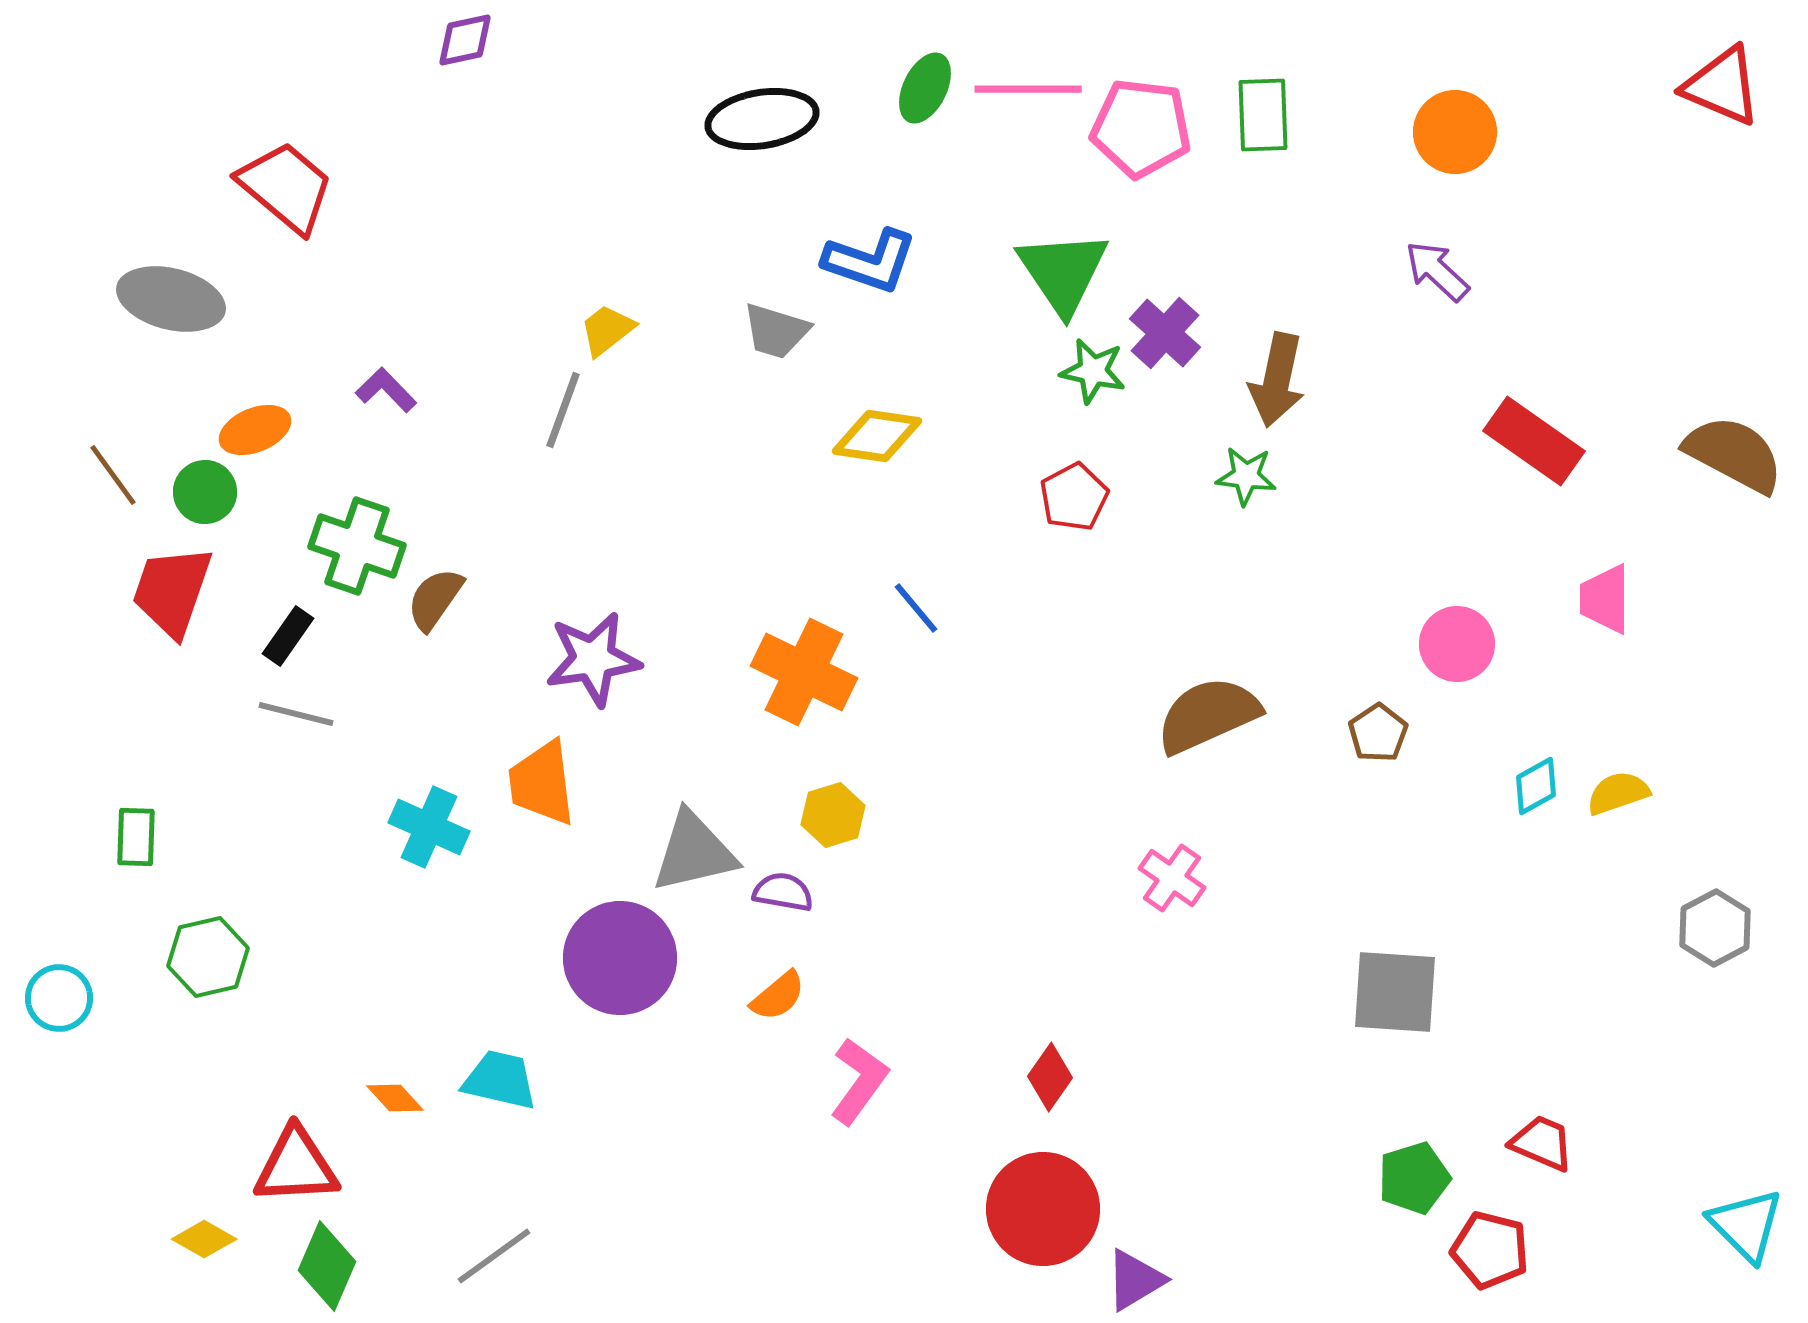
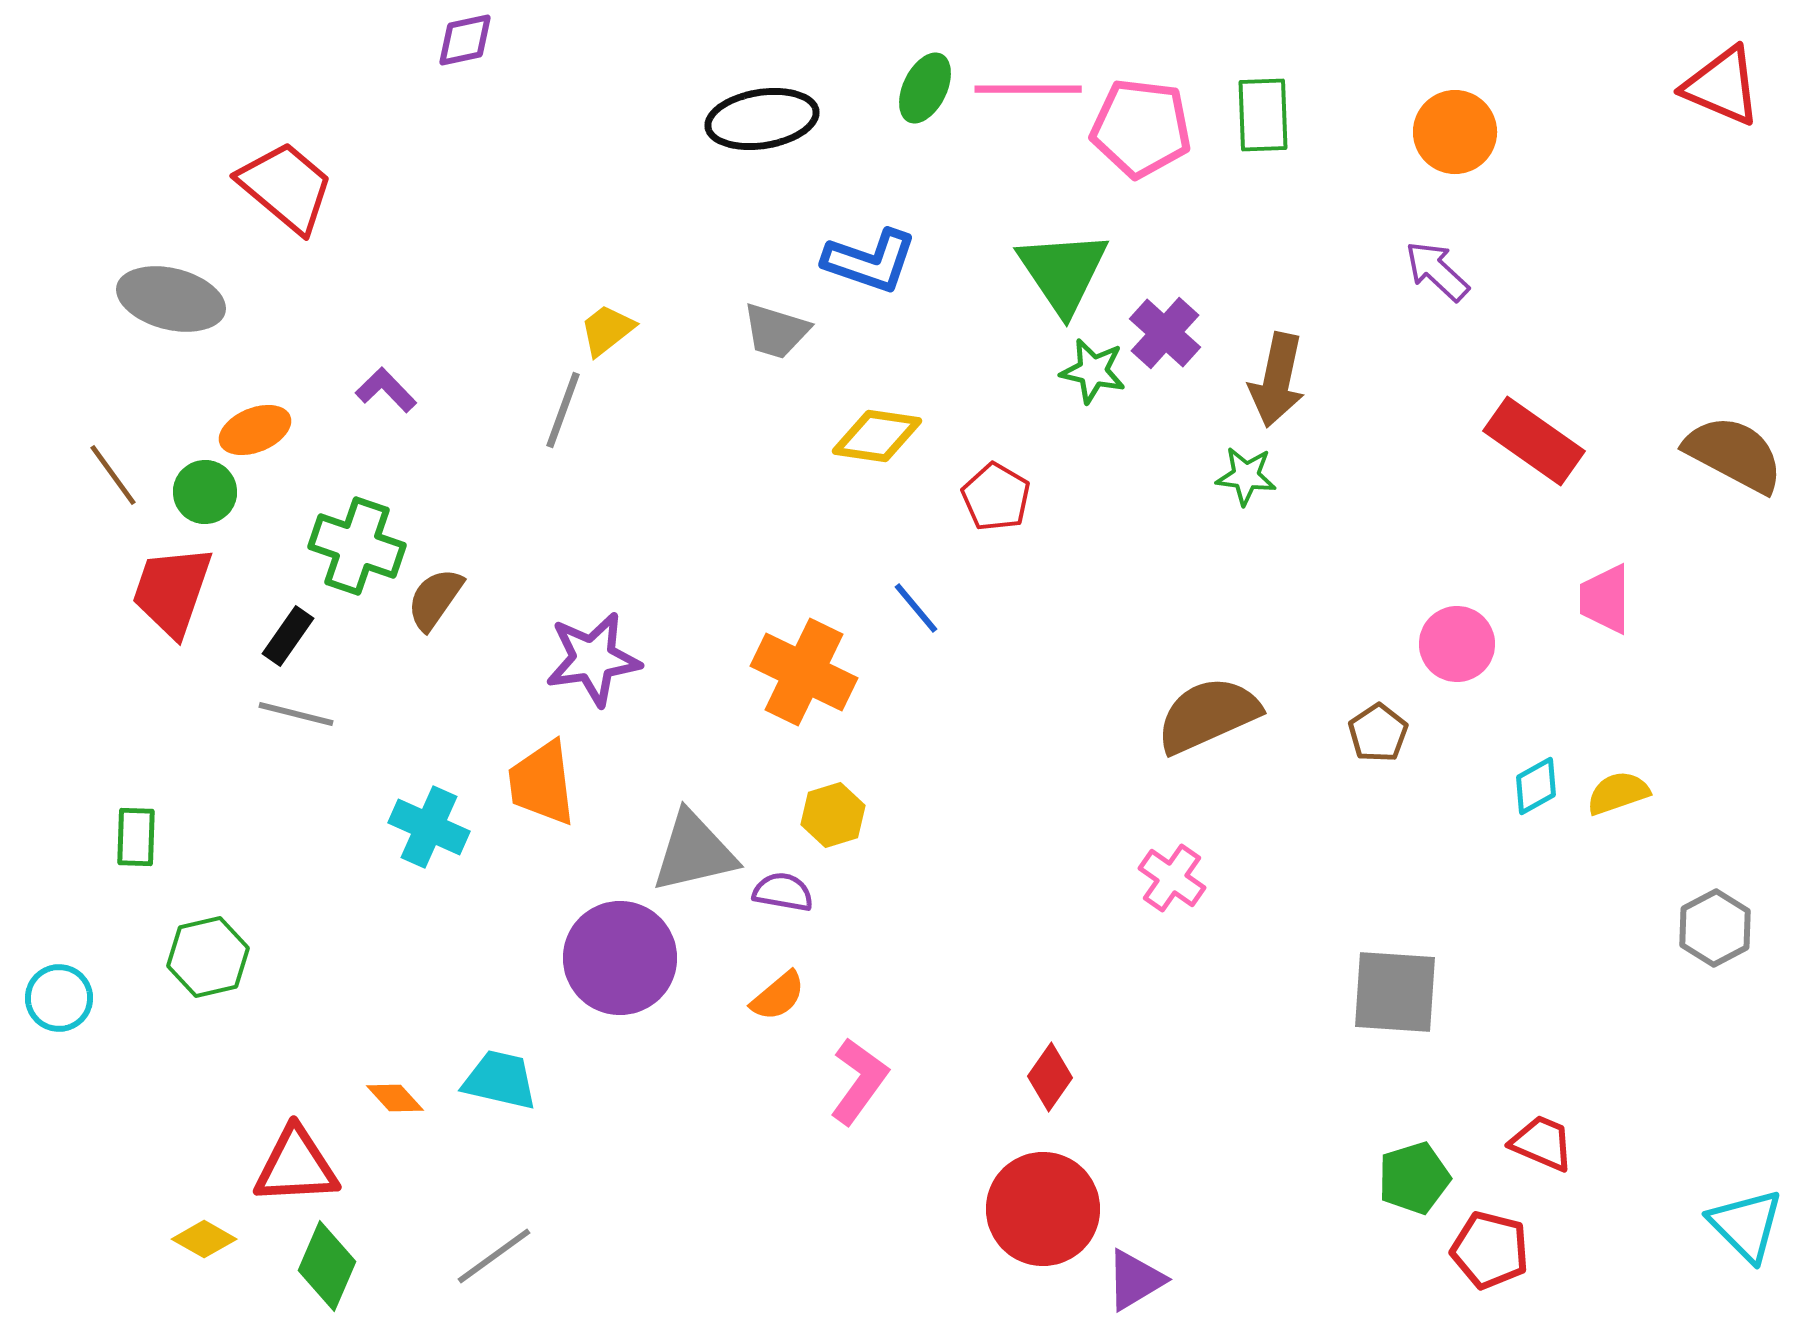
red pentagon at (1074, 497): moved 78 px left; rotated 14 degrees counterclockwise
